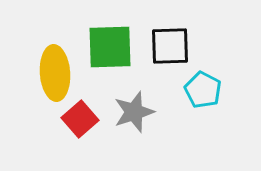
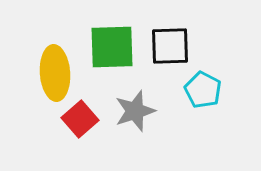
green square: moved 2 px right
gray star: moved 1 px right, 1 px up
